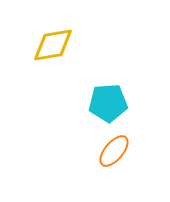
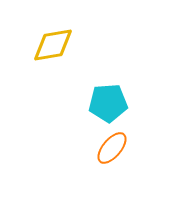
orange ellipse: moved 2 px left, 3 px up
